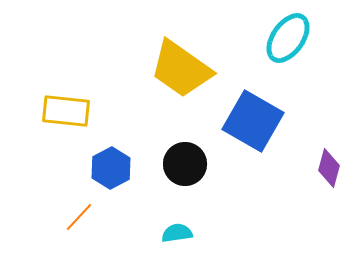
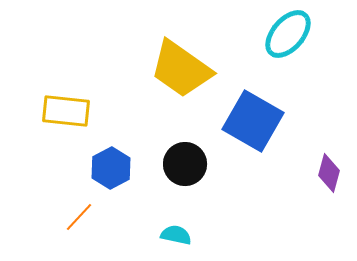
cyan ellipse: moved 4 px up; rotated 6 degrees clockwise
purple diamond: moved 5 px down
cyan semicircle: moved 1 px left, 2 px down; rotated 20 degrees clockwise
